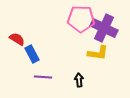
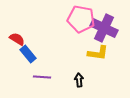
pink pentagon: rotated 8 degrees clockwise
blue rectangle: moved 4 px left; rotated 12 degrees counterclockwise
purple line: moved 1 px left
